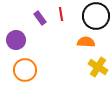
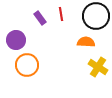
orange circle: moved 2 px right, 5 px up
